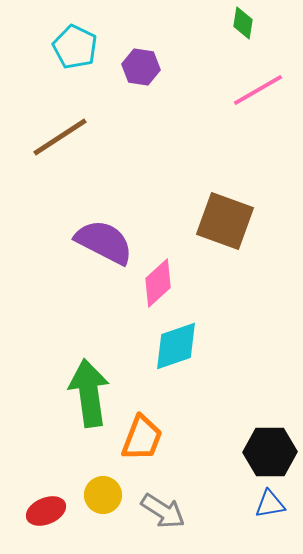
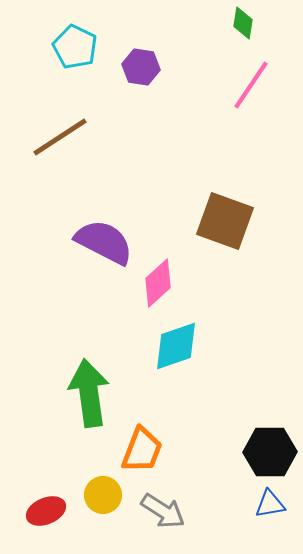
pink line: moved 7 px left, 5 px up; rotated 26 degrees counterclockwise
orange trapezoid: moved 12 px down
